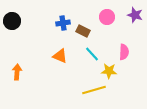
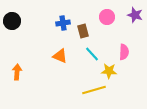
brown rectangle: rotated 48 degrees clockwise
